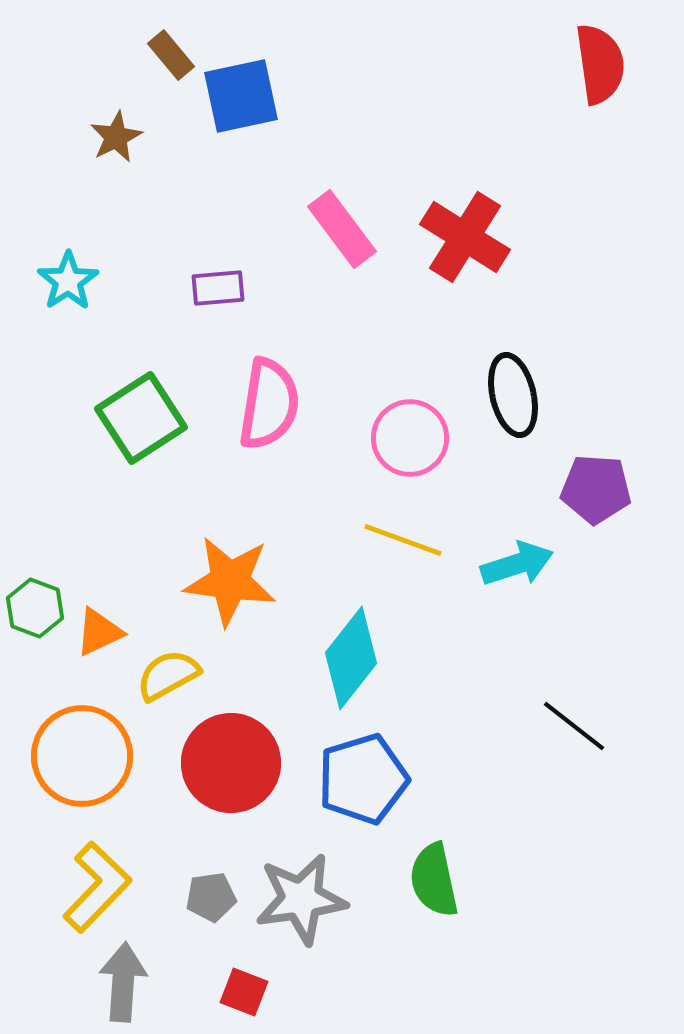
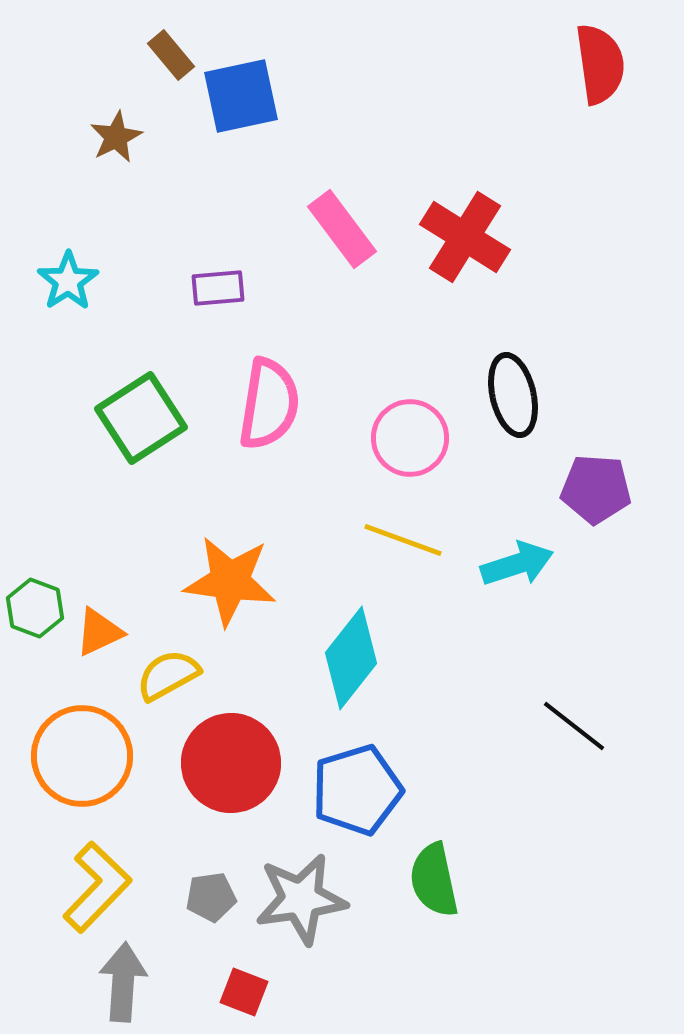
blue pentagon: moved 6 px left, 11 px down
